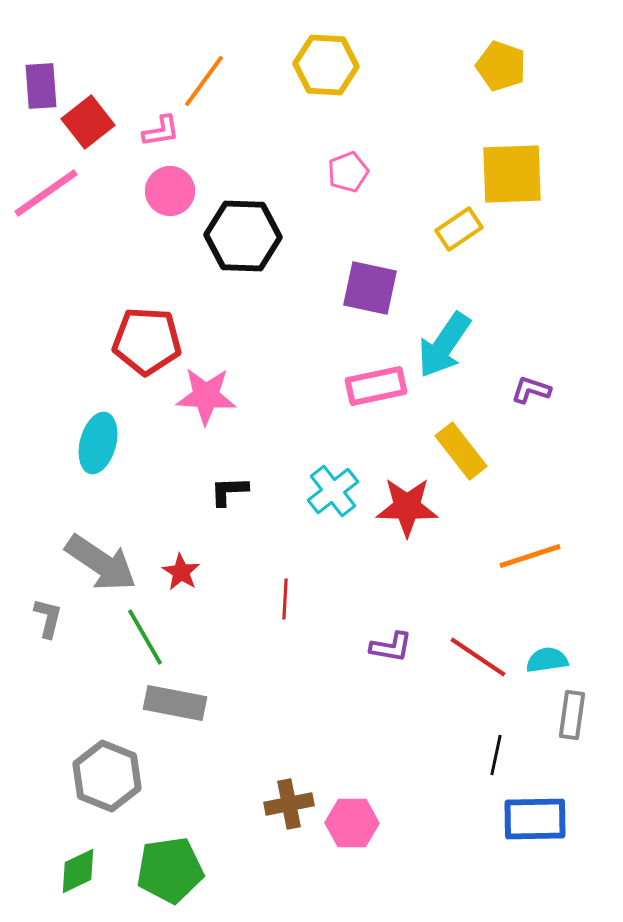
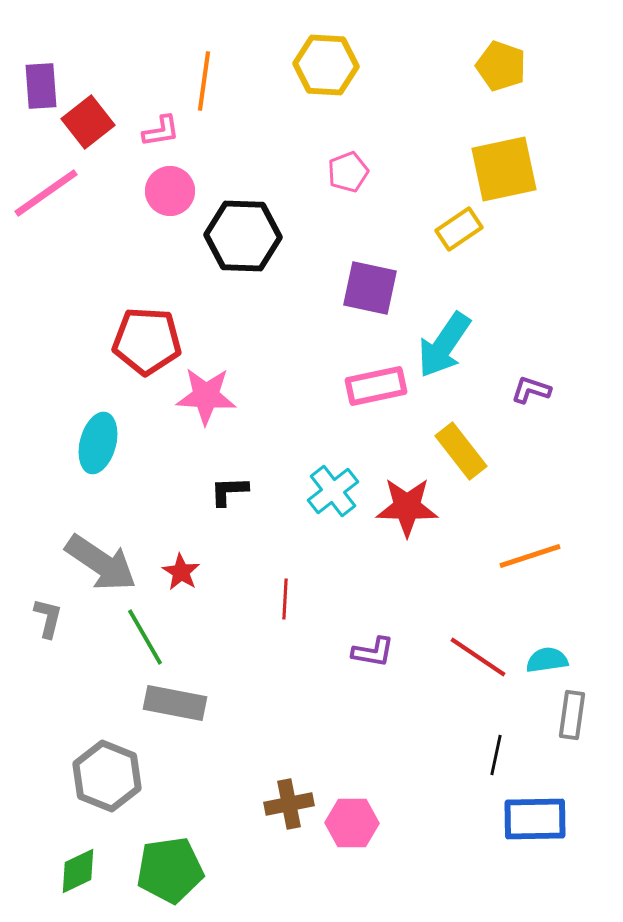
orange line at (204, 81): rotated 28 degrees counterclockwise
yellow square at (512, 174): moved 8 px left, 5 px up; rotated 10 degrees counterclockwise
purple L-shape at (391, 647): moved 18 px left, 5 px down
